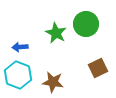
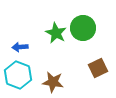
green circle: moved 3 px left, 4 px down
